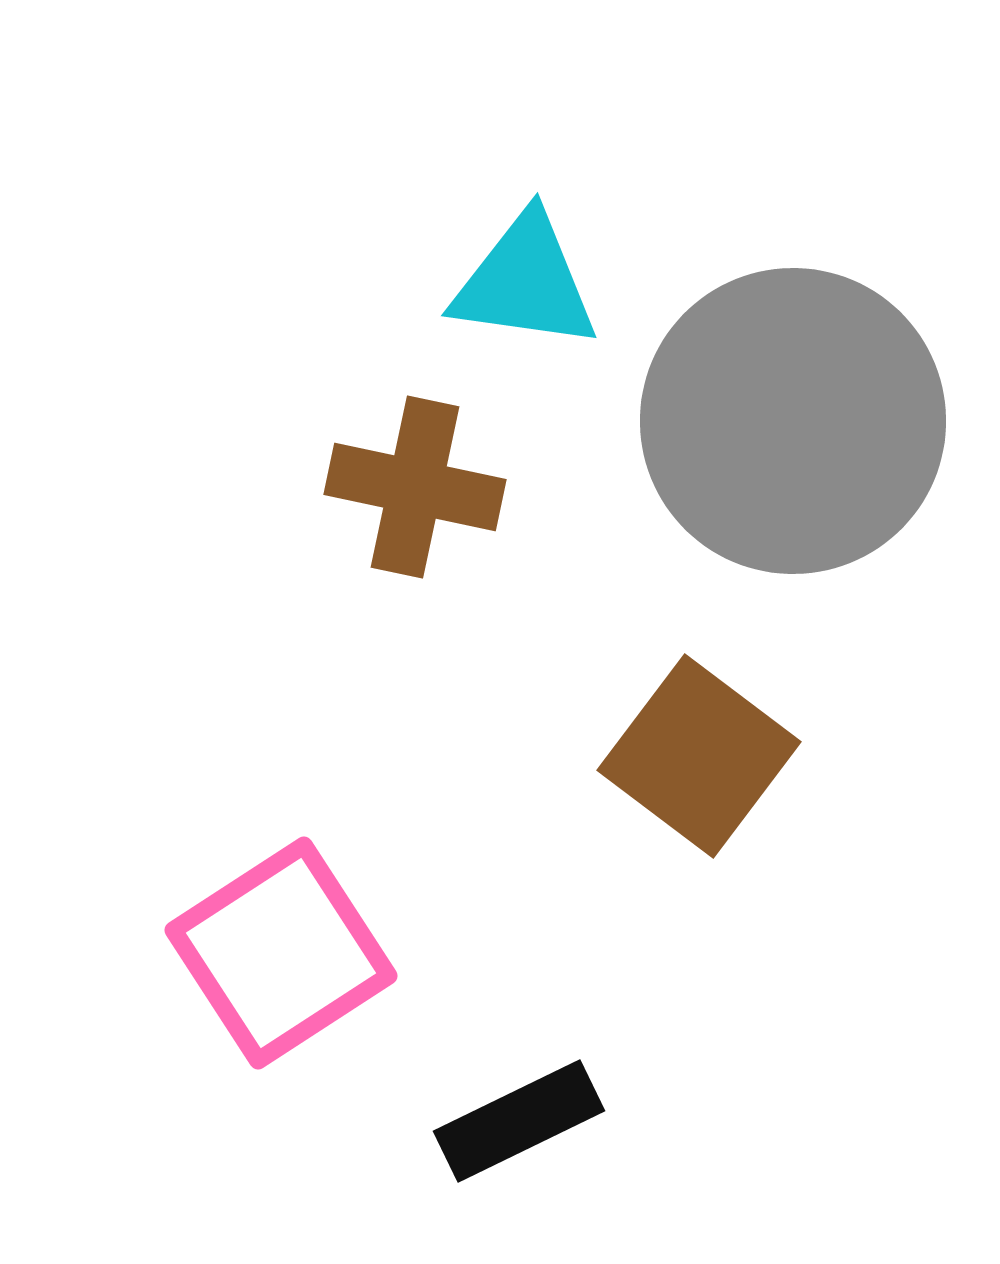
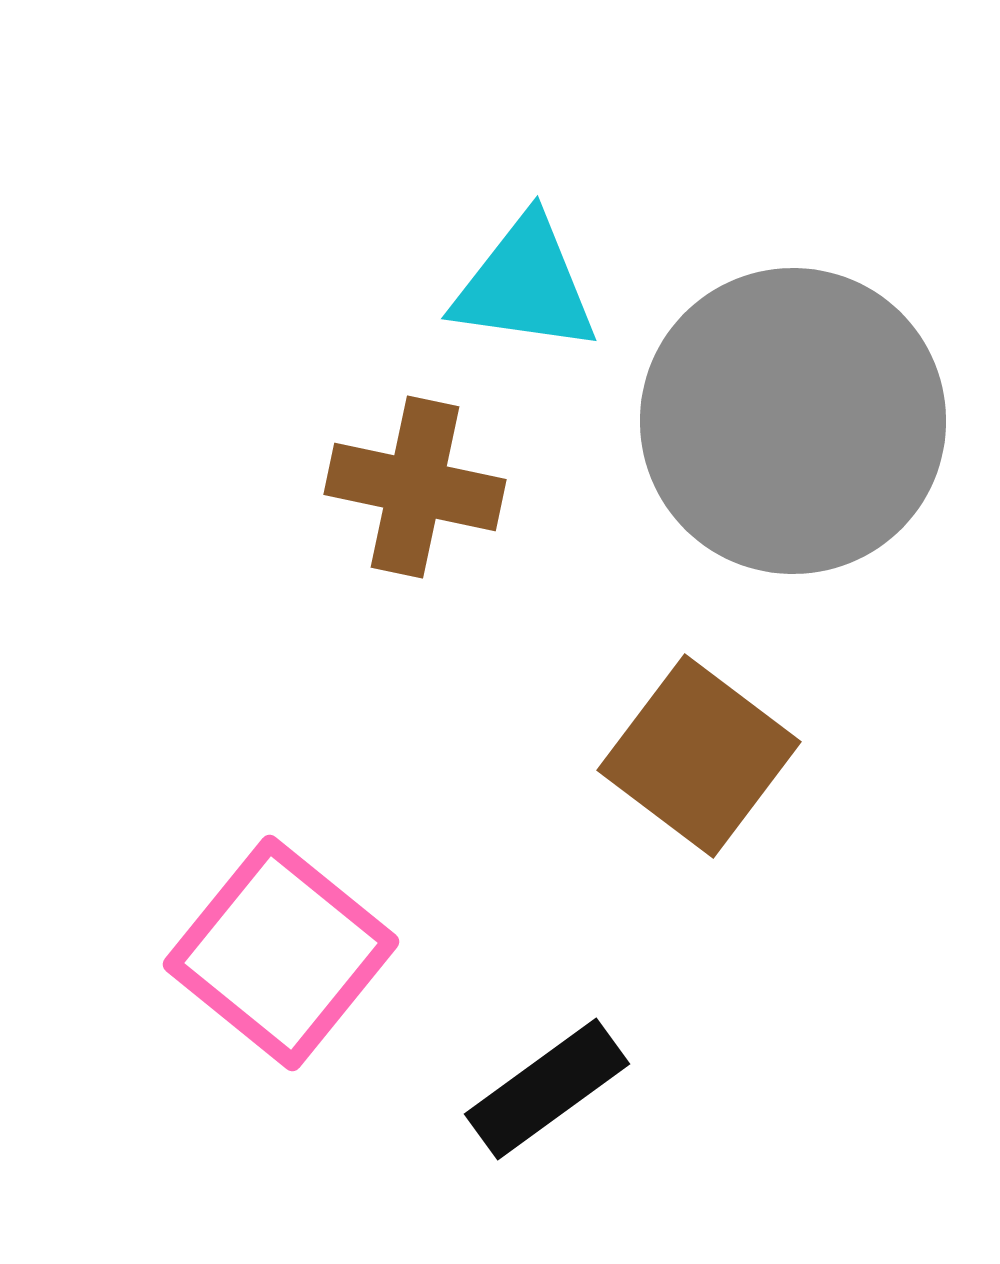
cyan triangle: moved 3 px down
pink square: rotated 18 degrees counterclockwise
black rectangle: moved 28 px right, 32 px up; rotated 10 degrees counterclockwise
